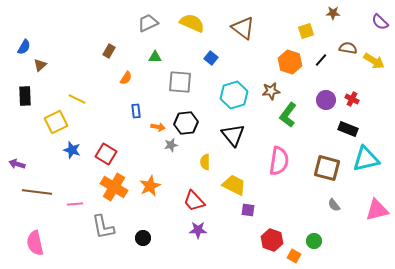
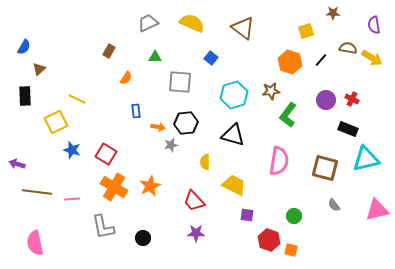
purple semicircle at (380, 22): moved 6 px left, 3 px down; rotated 36 degrees clockwise
yellow arrow at (374, 61): moved 2 px left, 3 px up
brown triangle at (40, 65): moved 1 px left, 4 px down
black triangle at (233, 135): rotated 35 degrees counterclockwise
brown square at (327, 168): moved 2 px left
pink line at (75, 204): moved 3 px left, 5 px up
purple square at (248, 210): moved 1 px left, 5 px down
purple star at (198, 230): moved 2 px left, 3 px down
red hexagon at (272, 240): moved 3 px left
green circle at (314, 241): moved 20 px left, 25 px up
orange square at (294, 256): moved 3 px left, 6 px up; rotated 16 degrees counterclockwise
